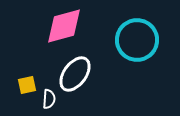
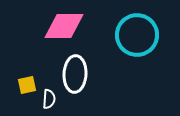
pink diamond: rotated 15 degrees clockwise
cyan circle: moved 5 px up
white ellipse: rotated 33 degrees counterclockwise
